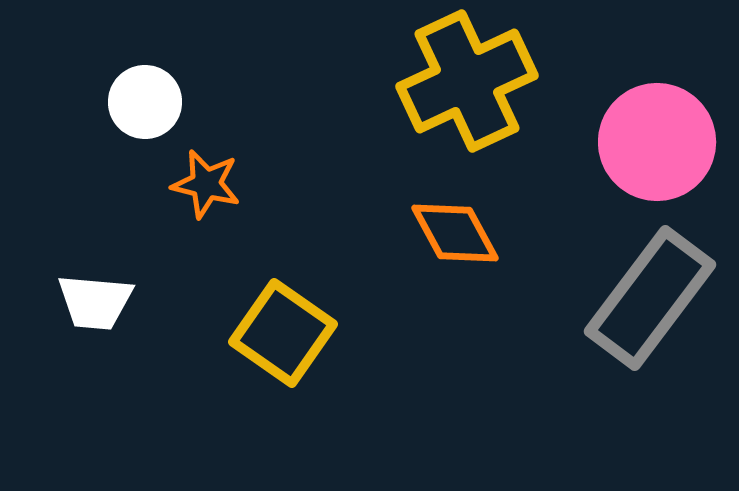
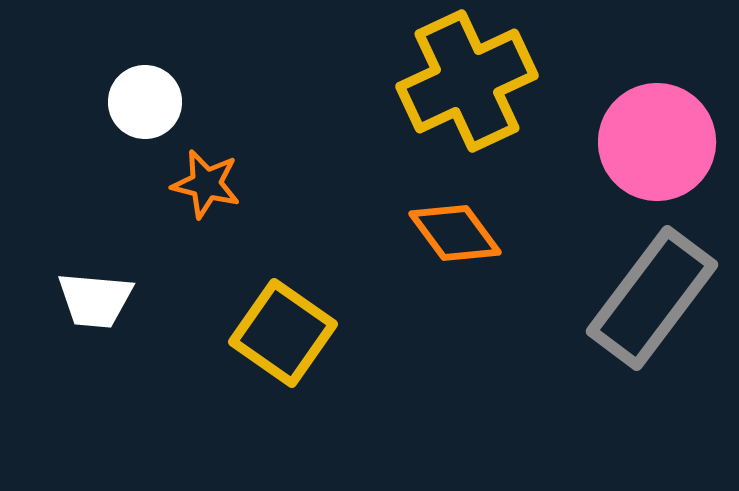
orange diamond: rotated 8 degrees counterclockwise
gray rectangle: moved 2 px right
white trapezoid: moved 2 px up
